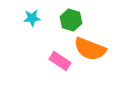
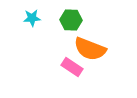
green hexagon: rotated 15 degrees counterclockwise
pink rectangle: moved 12 px right, 6 px down
